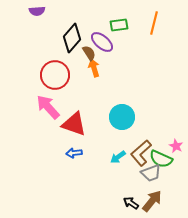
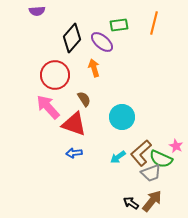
brown semicircle: moved 5 px left, 46 px down
